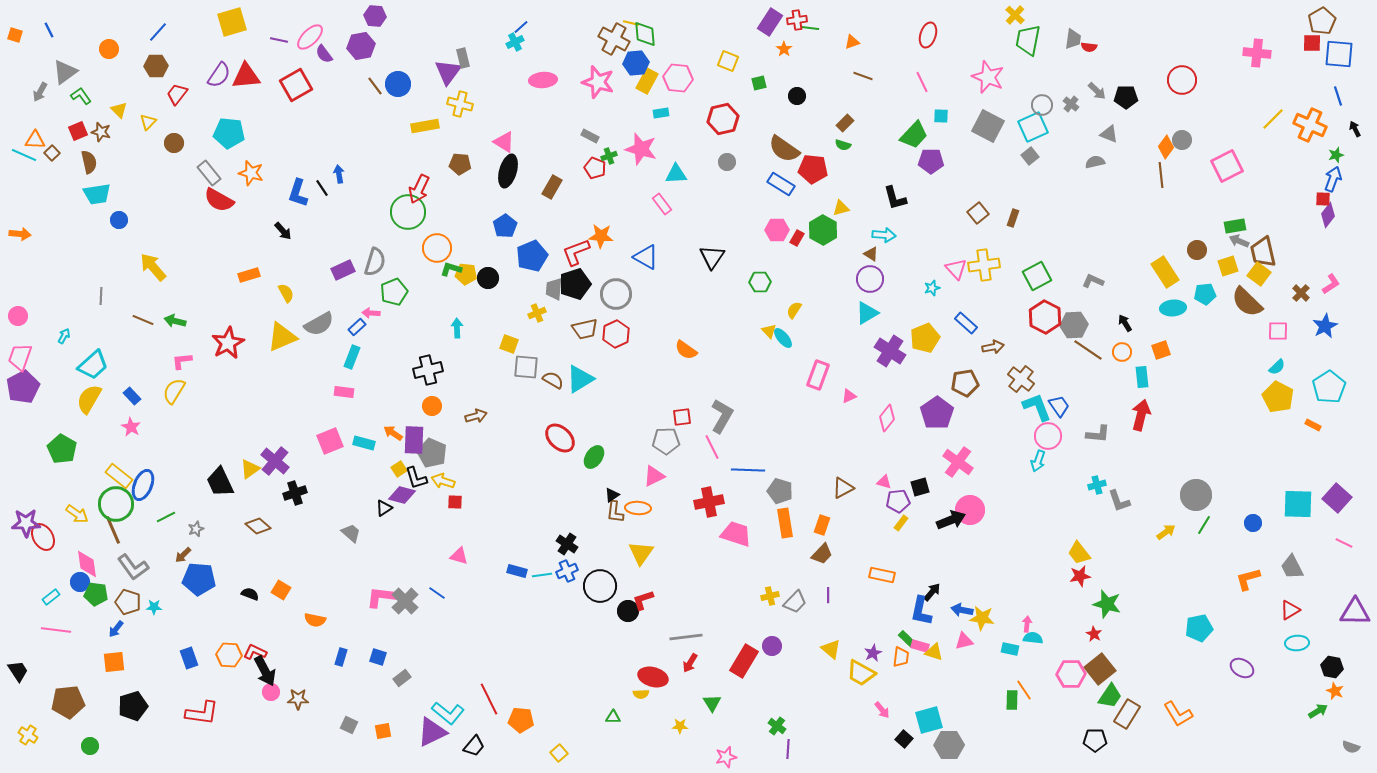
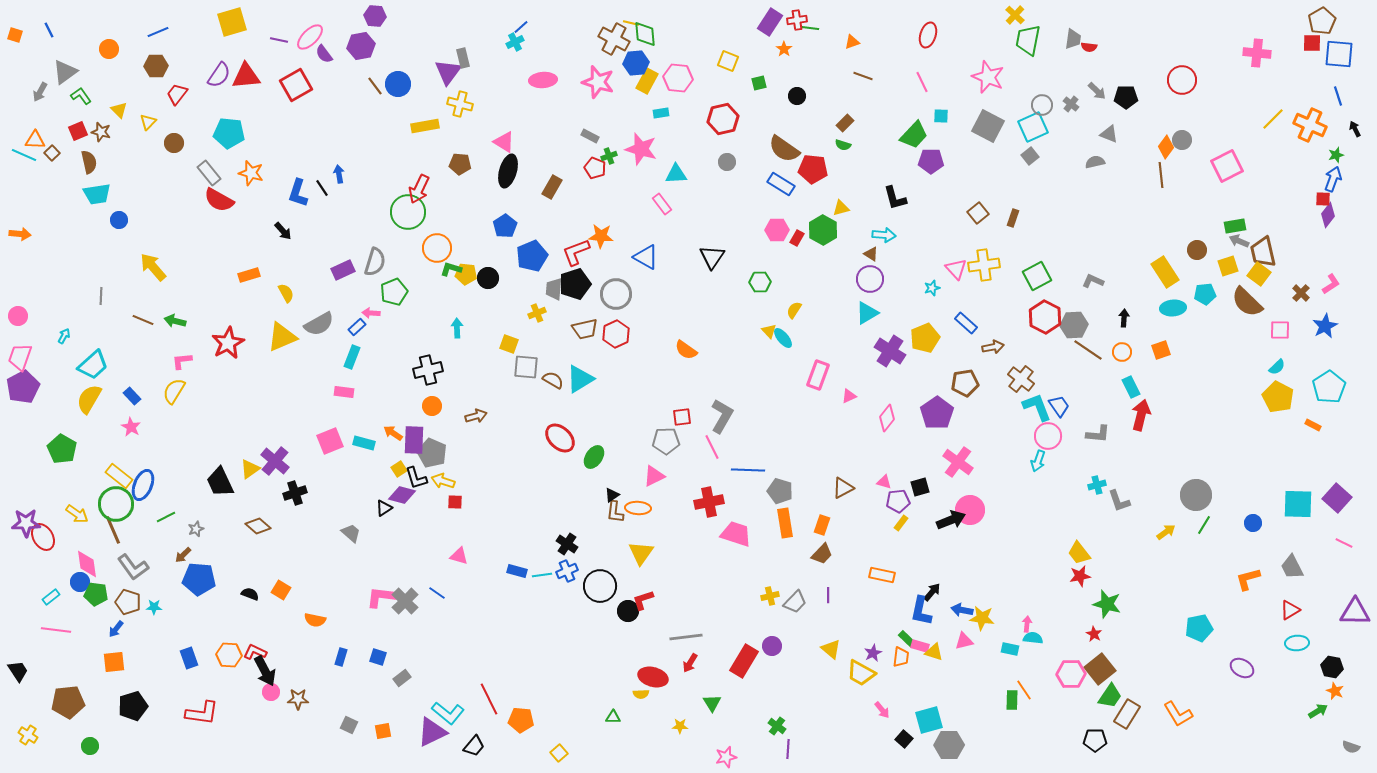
blue line at (158, 32): rotated 25 degrees clockwise
black arrow at (1125, 323): moved 1 px left, 5 px up; rotated 36 degrees clockwise
pink square at (1278, 331): moved 2 px right, 1 px up
cyan rectangle at (1142, 377): moved 11 px left, 10 px down; rotated 20 degrees counterclockwise
